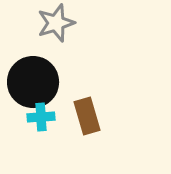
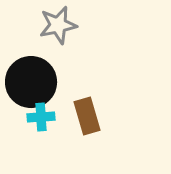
gray star: moved 2 px right, 2 px down; rotated 6 degrees clockwise
black circle: moved 2 px left
